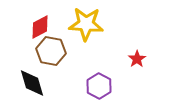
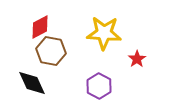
yellow star: moved 18 px right, 9 px down
black diamond: rotated 8 degrees counterclockwise
